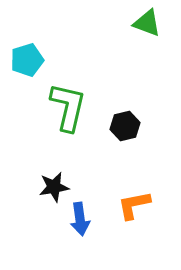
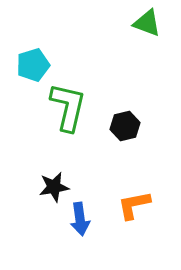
cyan pentagon: moved 6 px right, 5 px down
